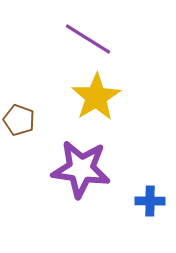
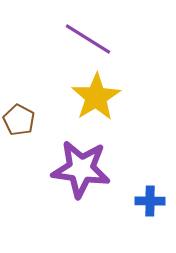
brown pentagon: rotated 8 degrees clockwise
